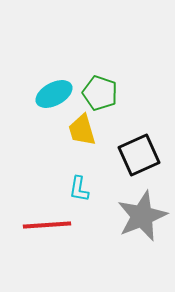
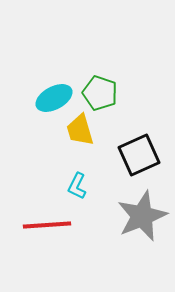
cyan ellipse: moved 4 px down
yellow trapezoid: moved 2 px left
cyan L-shape: moved 2 px left, 3 px up; rotated 16 degrees clockwise
